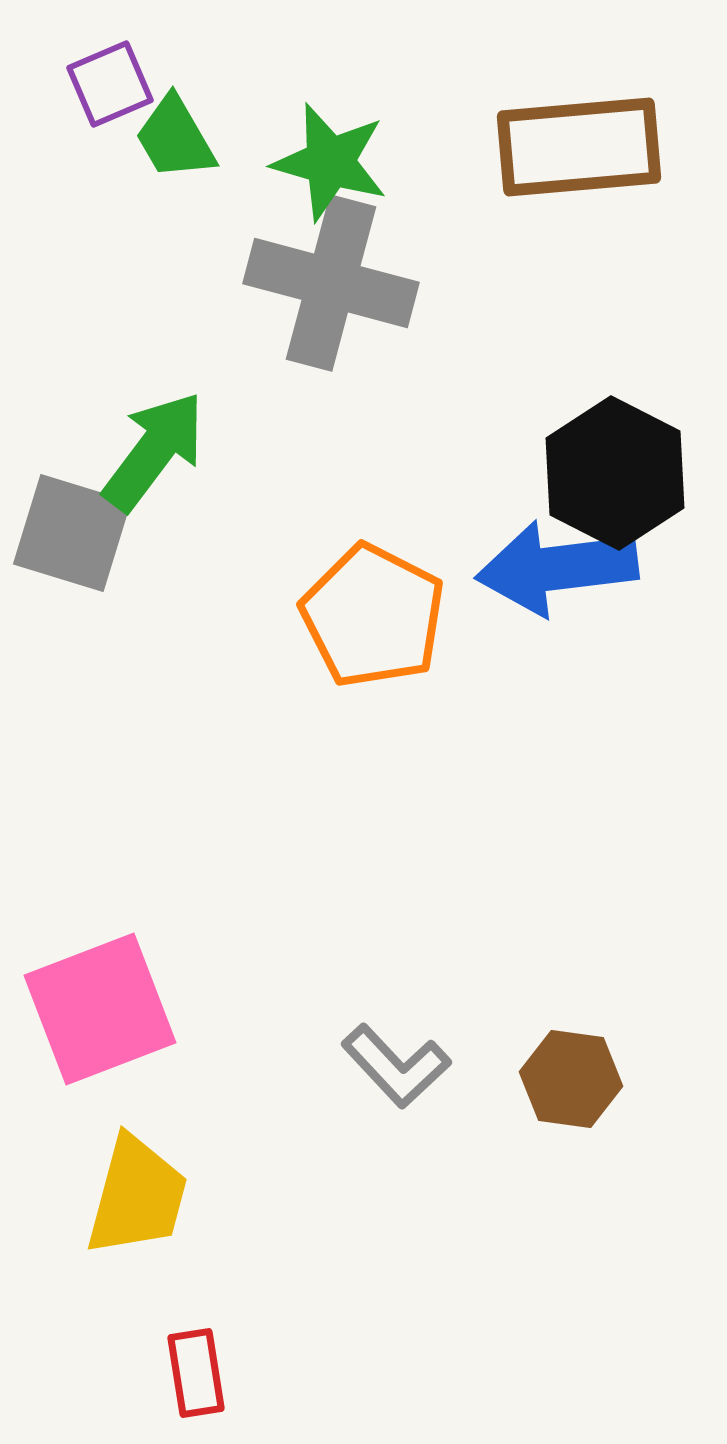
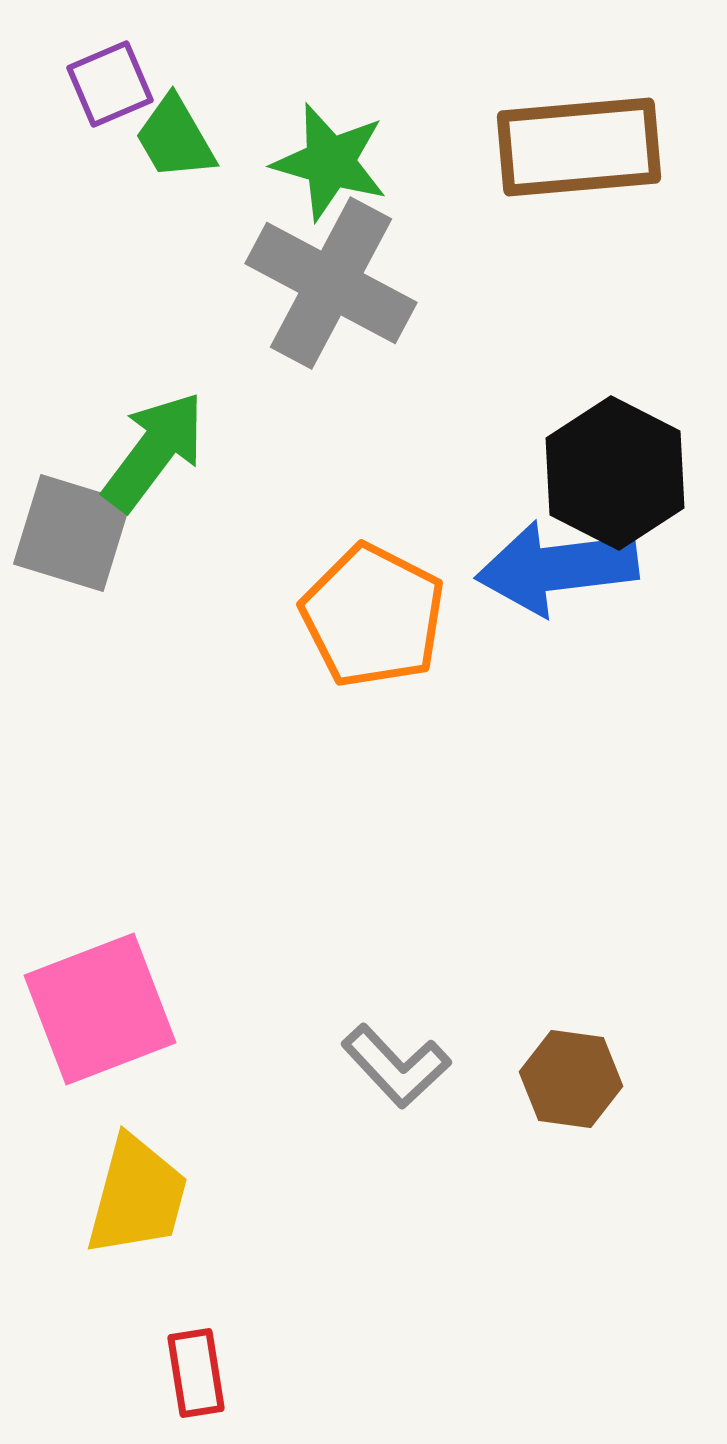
gray cross: rotated 13 degrees clockwise
